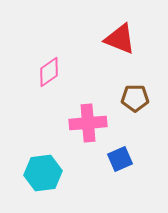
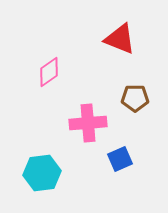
cyan hexagon: moved 1 px left
